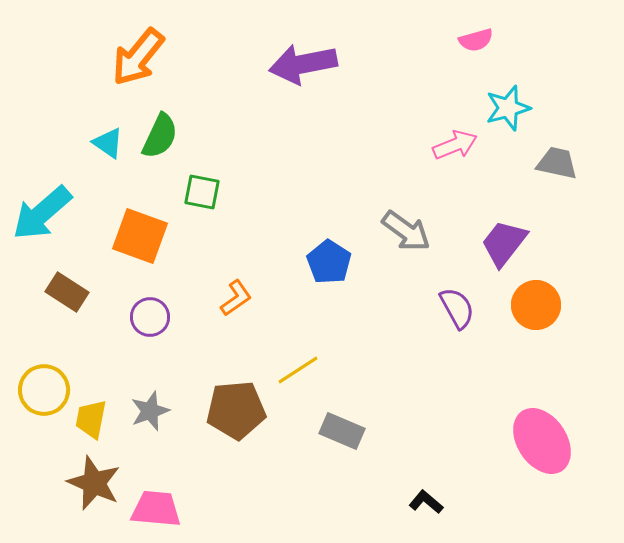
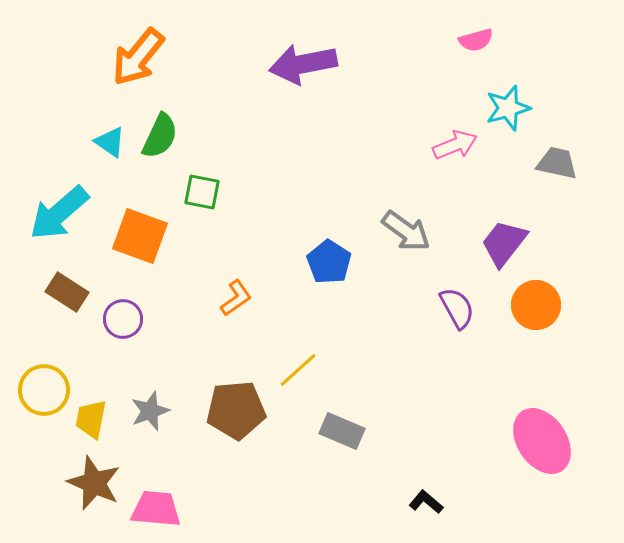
cyan triangle: moved 2 px right, 1 px up
cyan arrow: moved 17 px right
purple circle: moved 27 px left, 2 px down
yellow line: rotated 9 degrees counterclockwise
